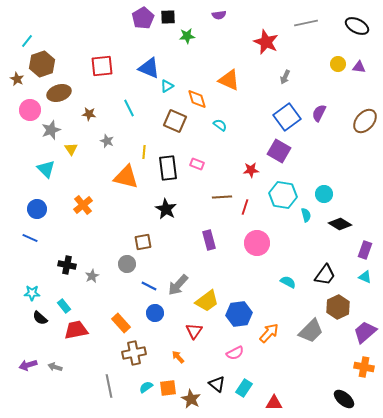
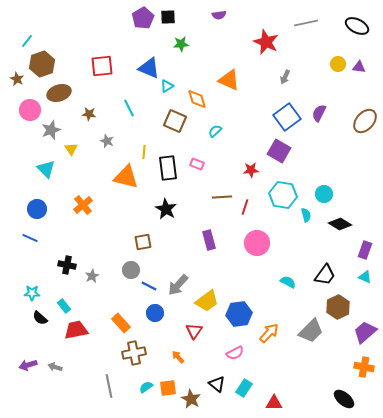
green star at (187, 36): moved 6 px left, 8 px down
cyan semicircle at (220, 125): moved 5 px left, 6 px down; rotated 80 degrees counterclockwise
gray circle at (127, 264): moved 4 px right, 6 px down
